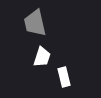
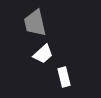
white trapezoid: moved 1 px right, 3 px up; rotated 30 degrees clockwise
